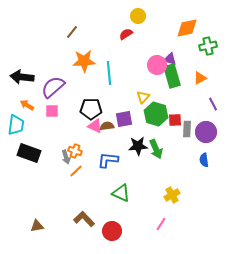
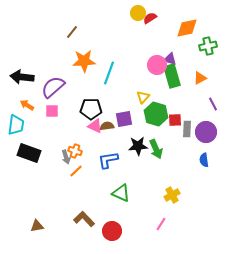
yellow circle: moved 3 px up
red semicircle: moved 24 px right, 16 px up
cyan line: rotated 25 degrees clockwise
blue L-shape: rotated 15 degrees counterclockwise
